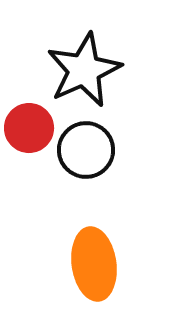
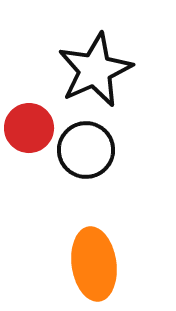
black star: moved 11 px right
